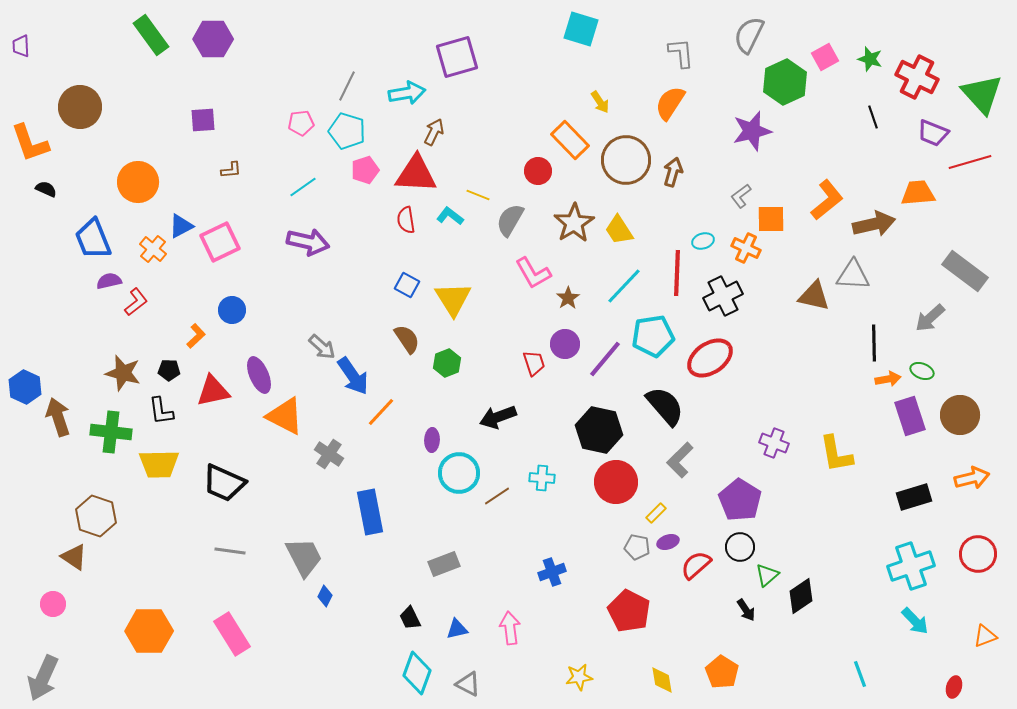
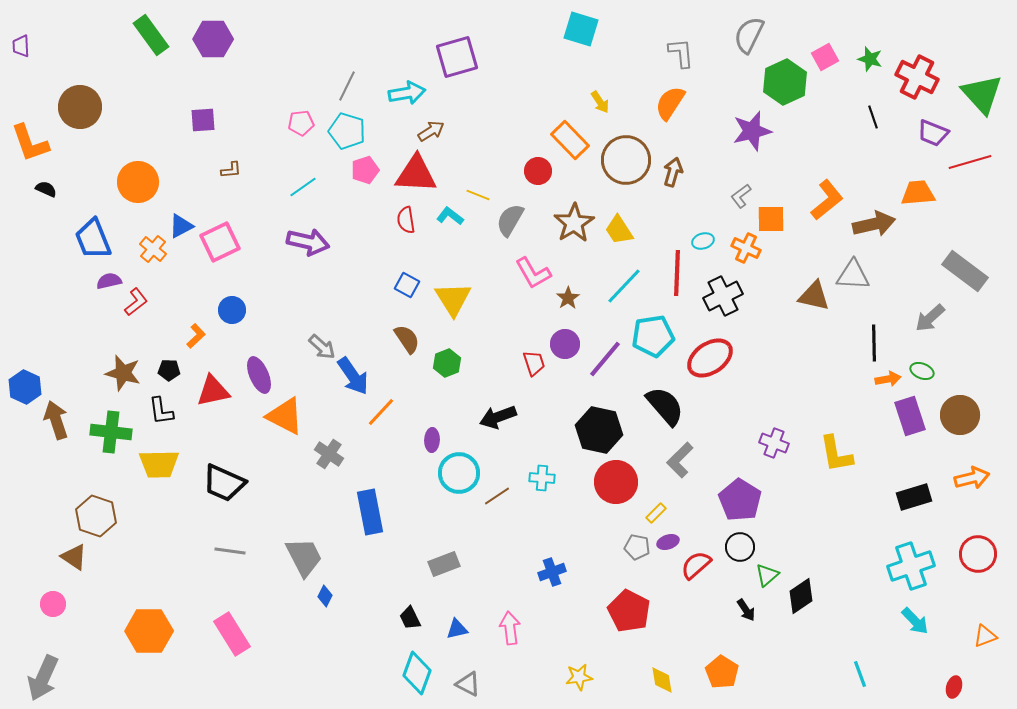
brown arrow at (434, 132): moved 3 px left, 1 px up; rotated 32 degrees clockwise
brown arrow at (58, 417): moved 2 px left, 3 px down
